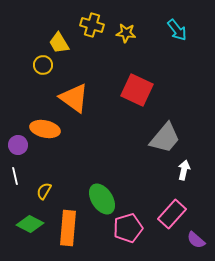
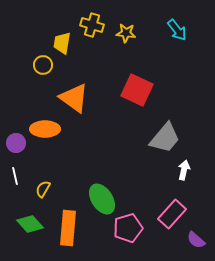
yellow trapezoid: moved 3 px right; rotated 40 degrees clockwise
orange ellipse: rotated 12 degrees counterclockwise
purple circle: moved 2 px left, 2 px up
yellow semicircle: moved 1 px left, 2 px up
green diamond: rotated 20 degrees clockwise
